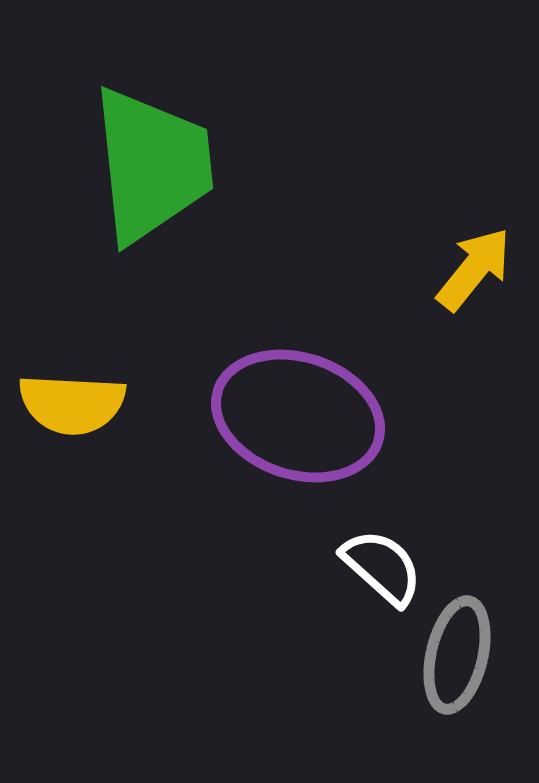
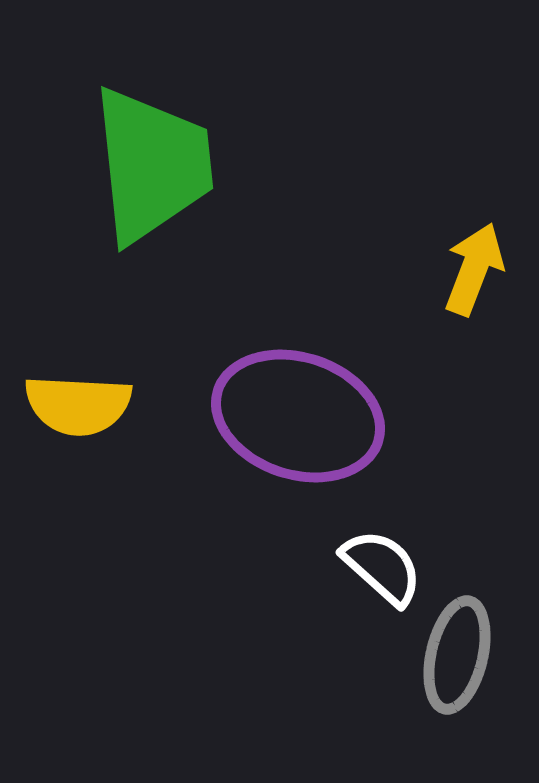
yellow arrow: rotated 18 degrees counterclockwise
yellow semicircle: moved 6 px right, 1 px down
